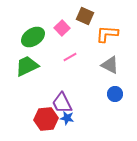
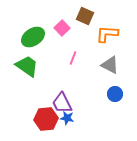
pink line: moved 3 px right, 1 px down; rotated 40 degrees counterclockwise
green trapezoid: rotated 60 degrees clockwise
